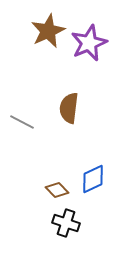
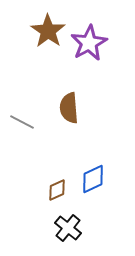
brown star: rotated 12 degrees counterclockwise
purple star: rotated 6 degrees counterclockwise
brown semicircle: rotated 12 degrees counterclockwise
brown diamond: rotated 70 degrees counterclockwise
black cross: moved 2 px right, 5 px down; rotated 20 degrees clockwise
